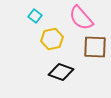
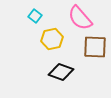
pink semicircle: moved 1 px left
